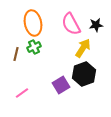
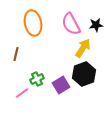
green cross: moved 3 px right, 32 px down
